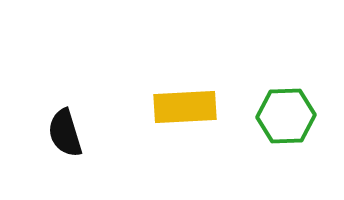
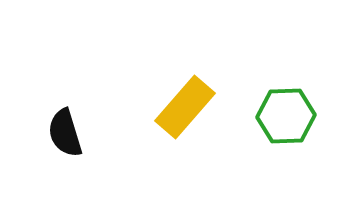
yellow rectangle: rotated 46 degrees counterclockwise
